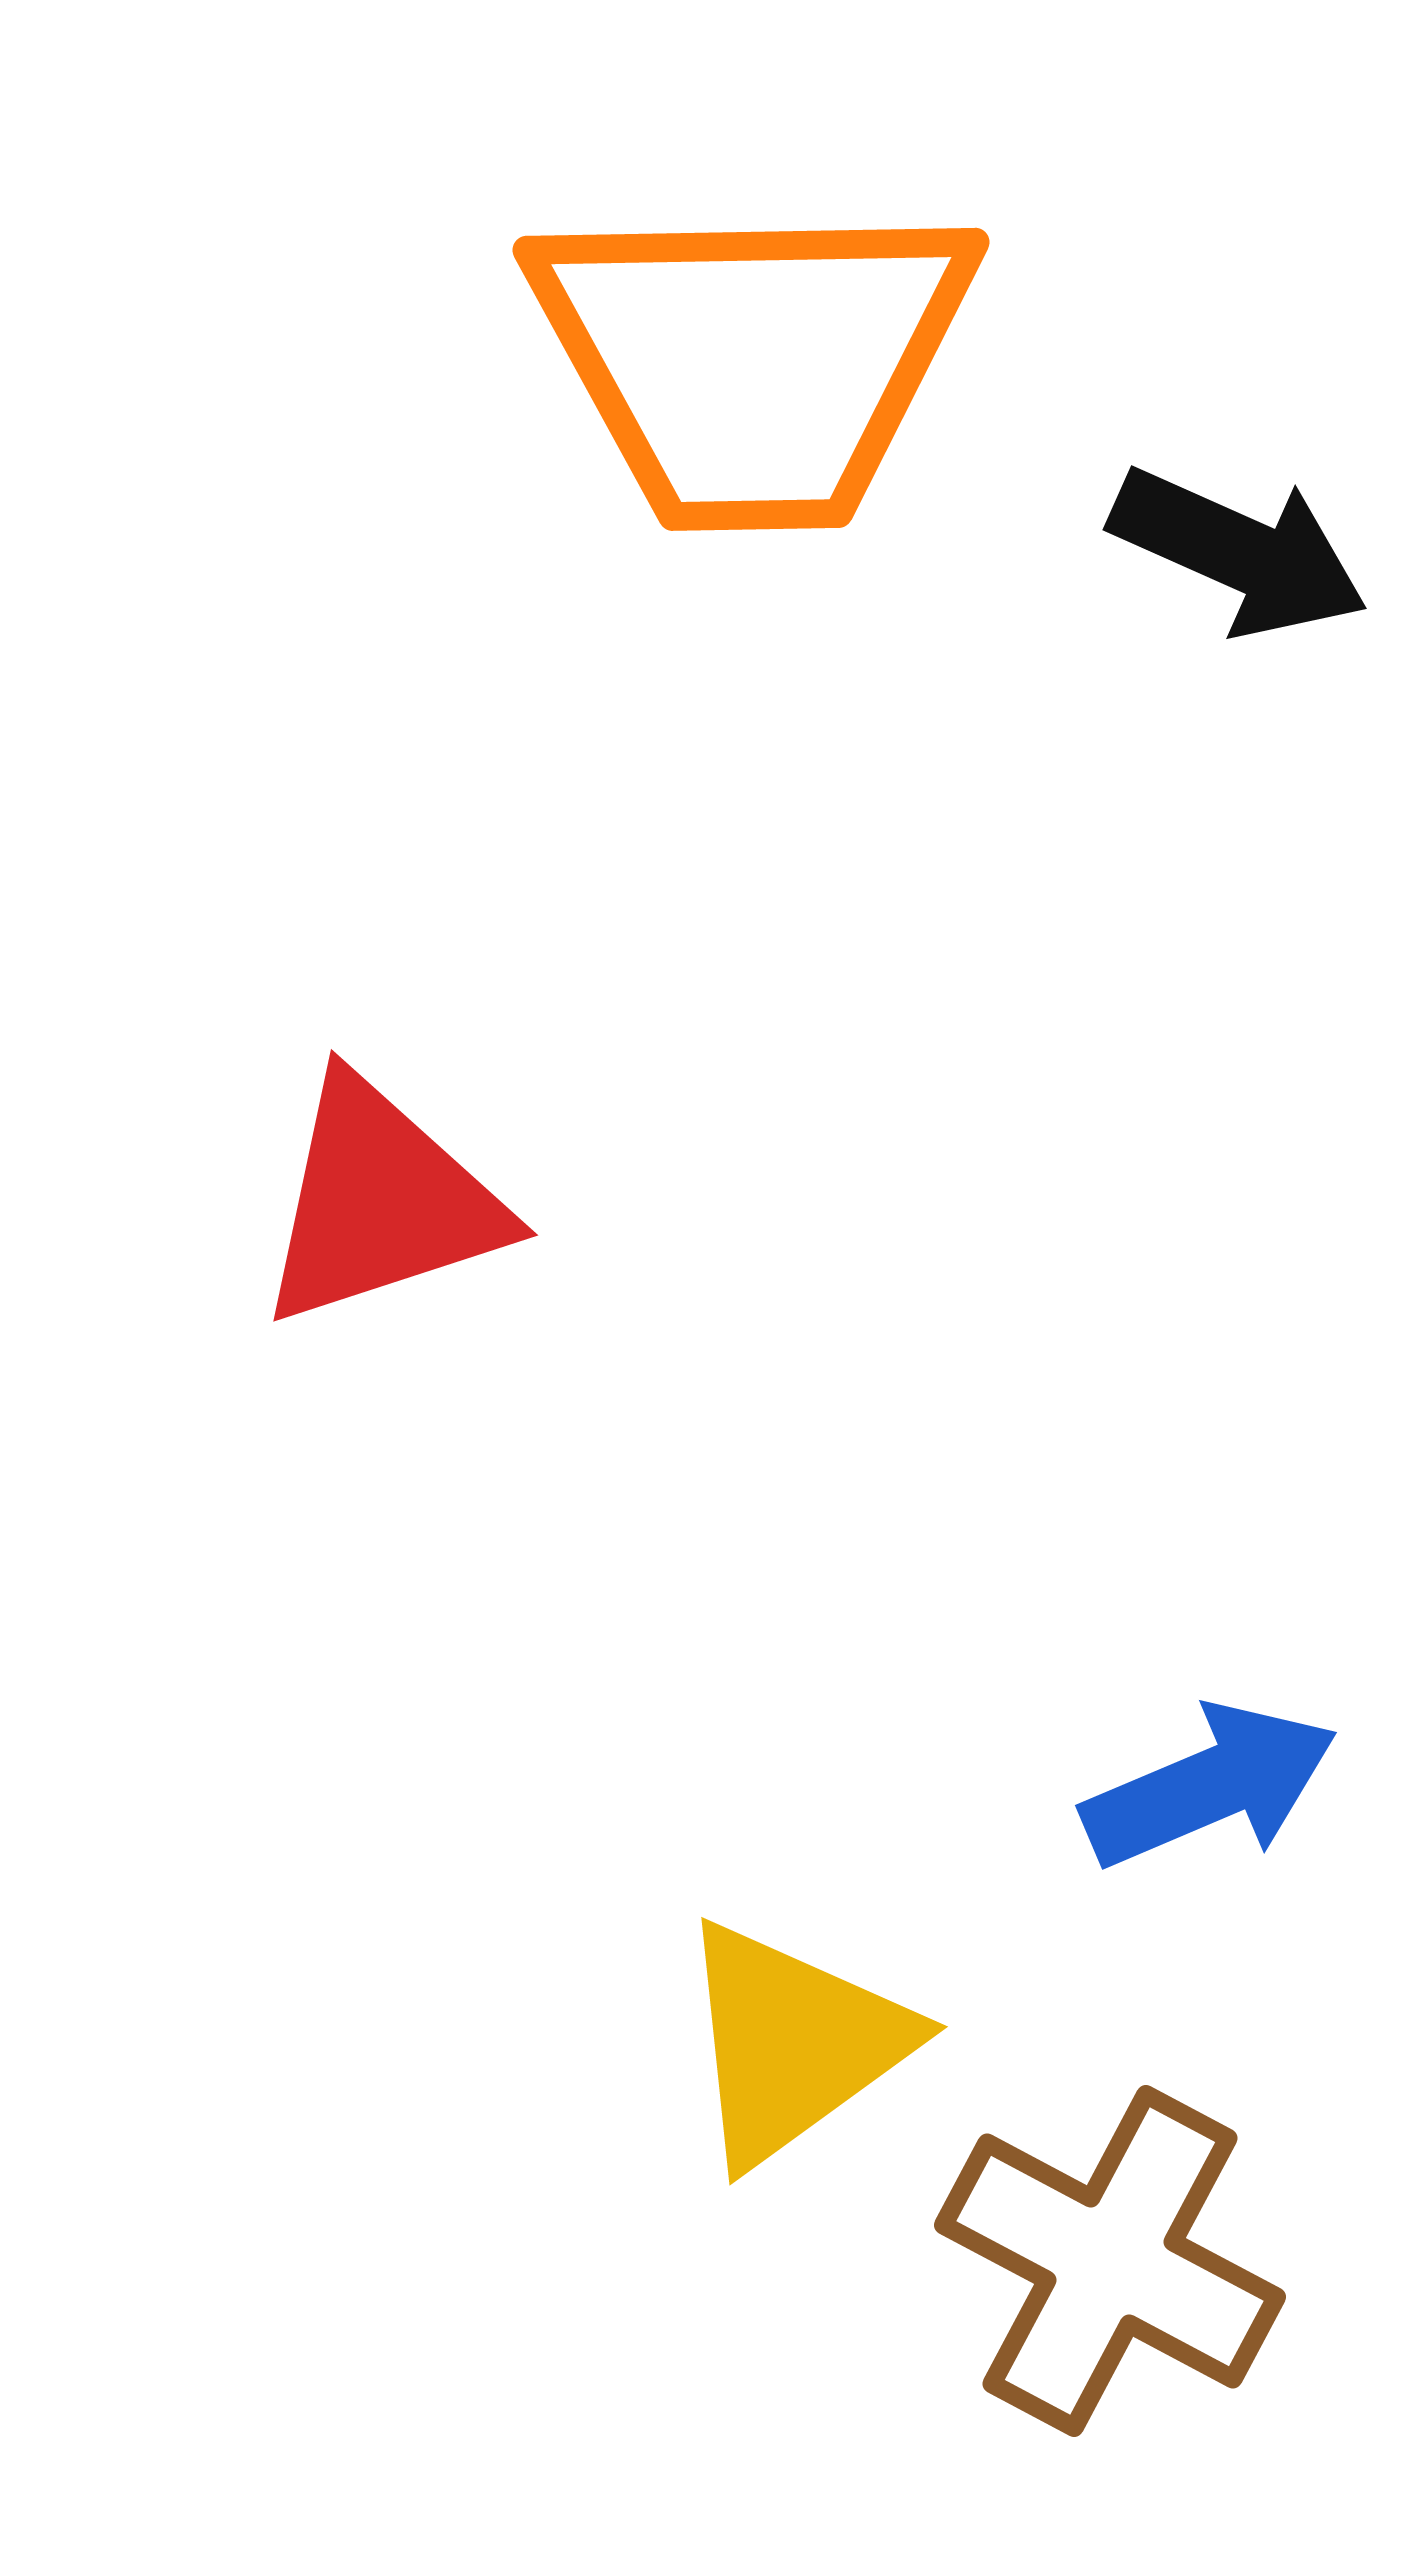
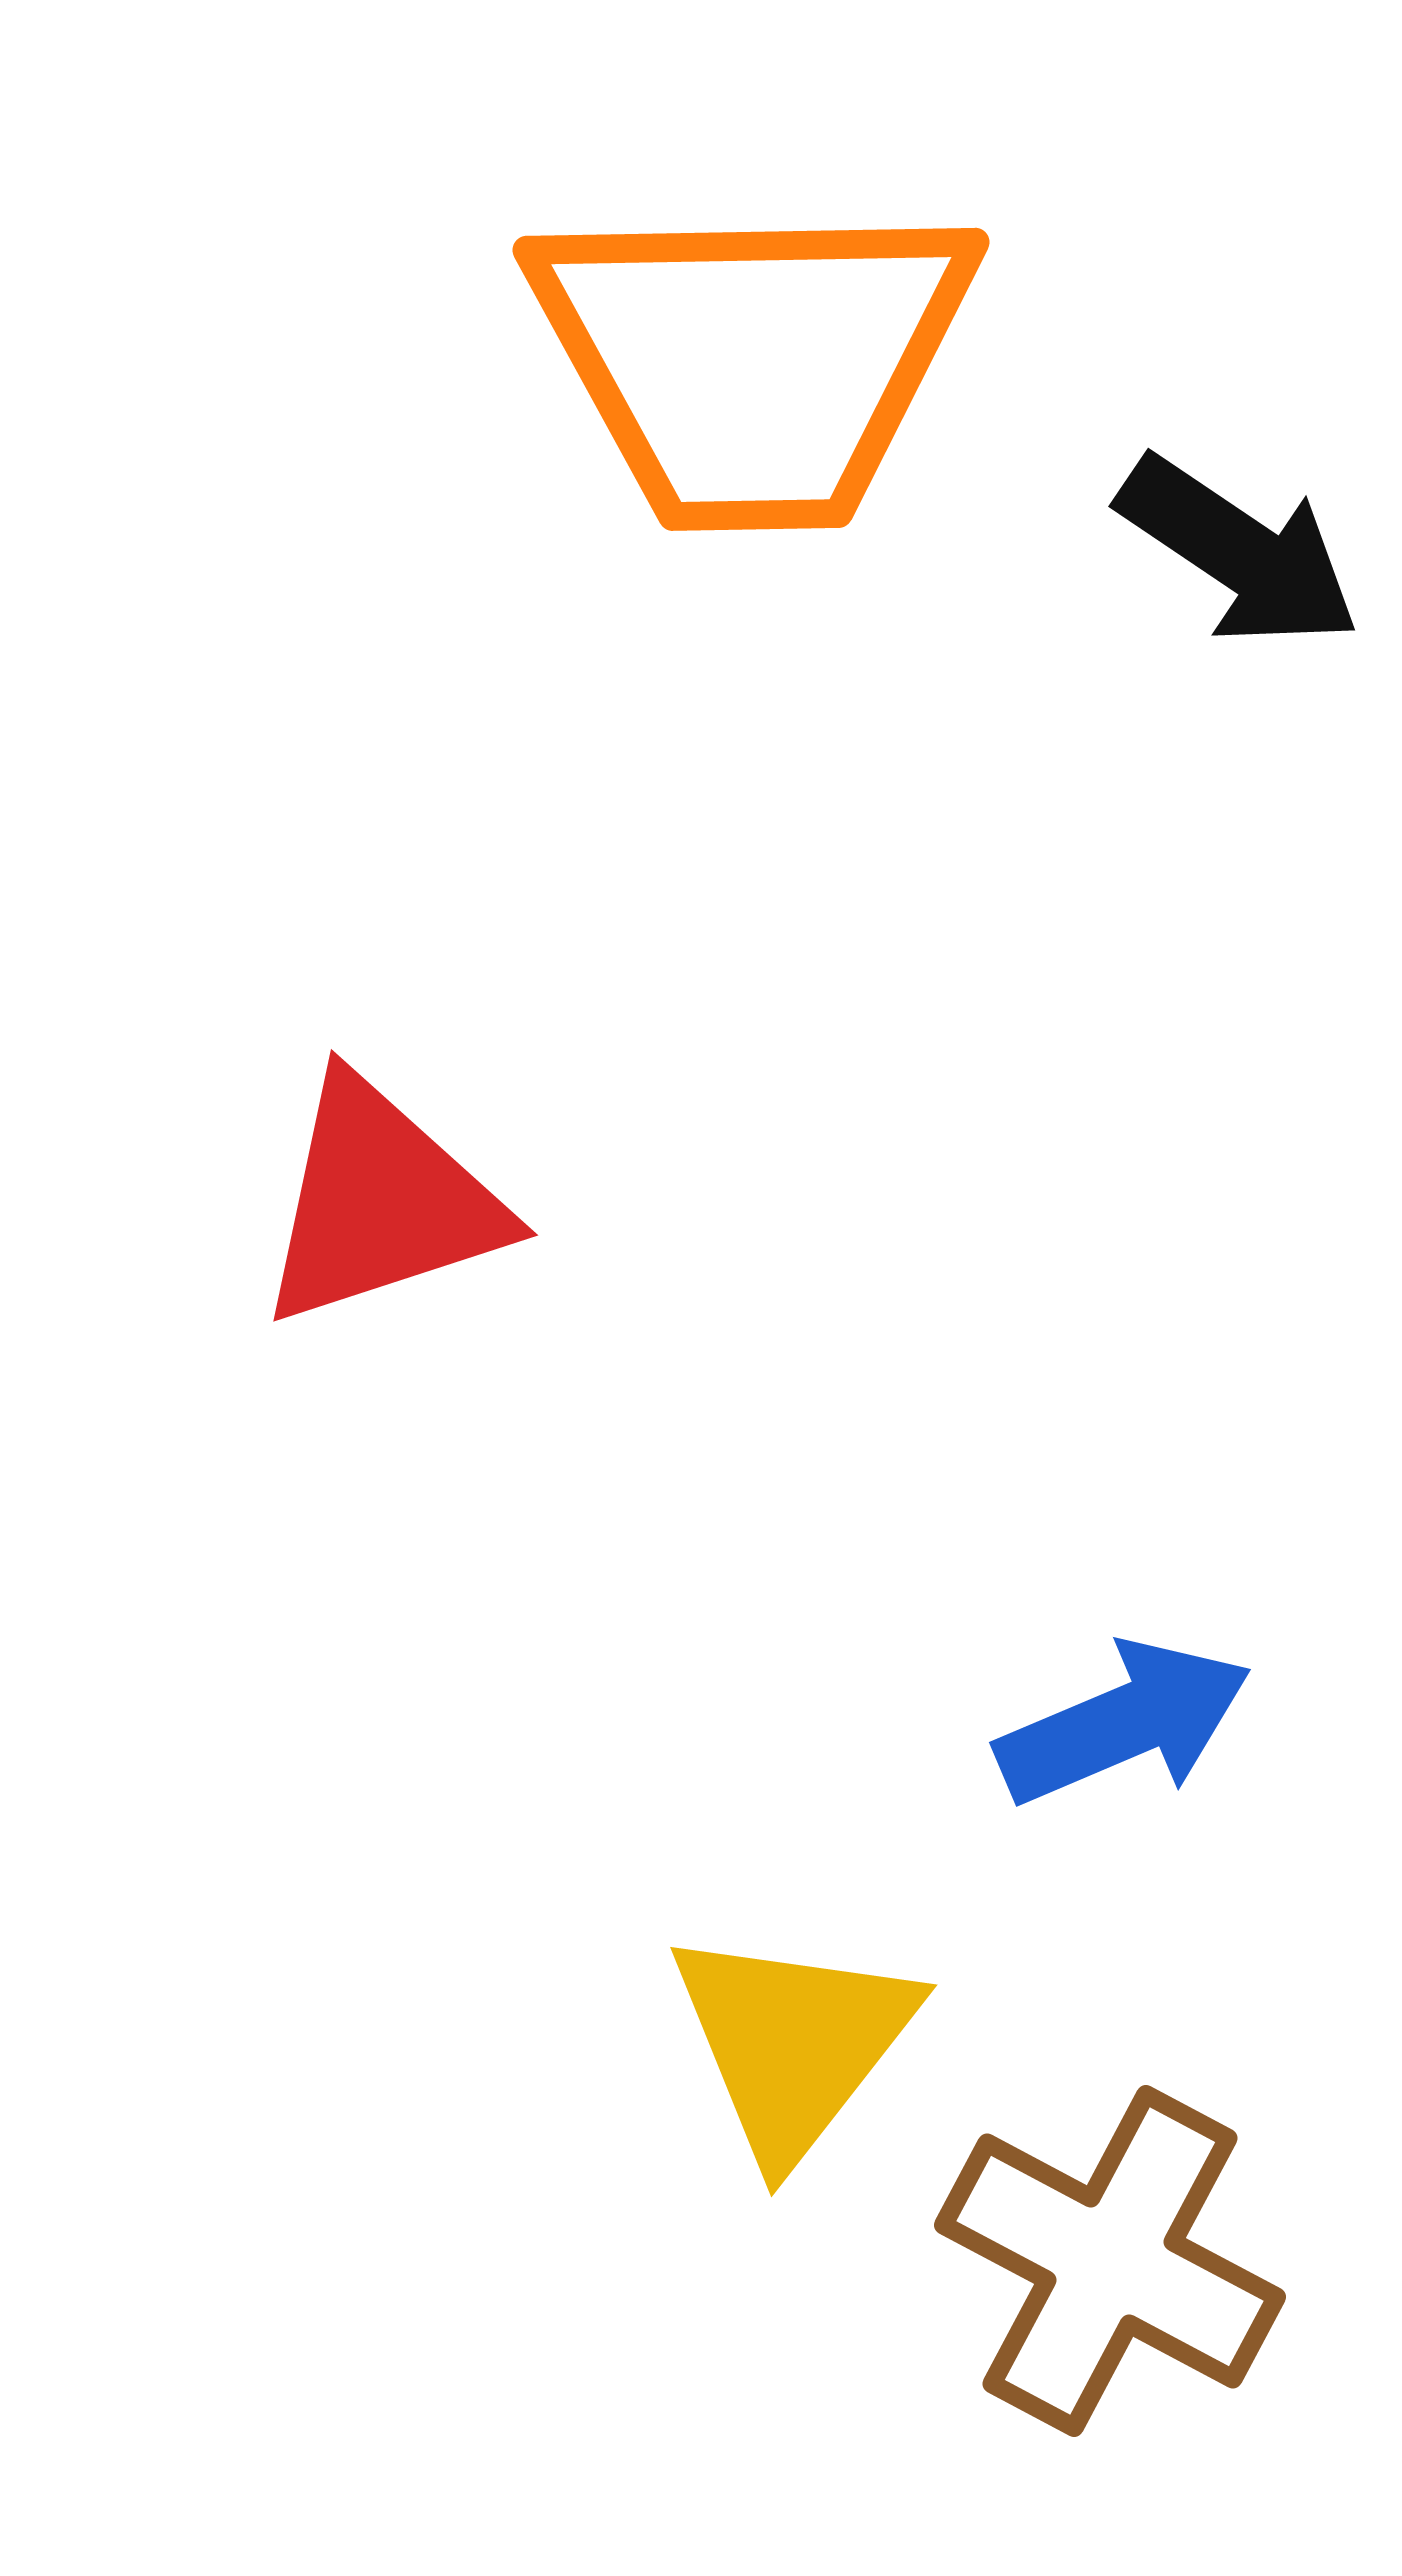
black arrow: rotated 10 degrees clockwise
blue arrow: moved 86 px left, 63 px up
yellow triangle: rotated 16 degrees counterclockwise
